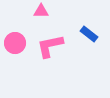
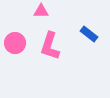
pink L-shape: rotated 60 degrees counterclockwise
